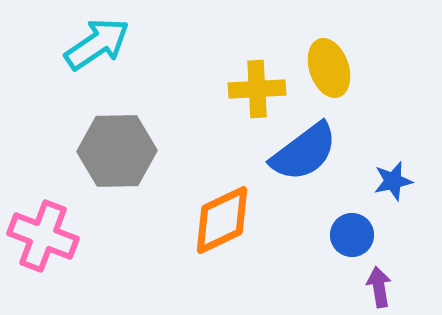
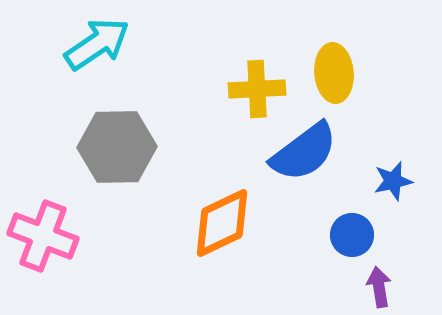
yellow ellipse: moved 5 px right, 5 px down; rotated 14 degrees clockwise
gray hexagon: moved 4 px up
orange diamond: moved 3 px down
